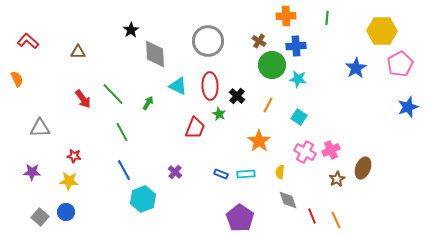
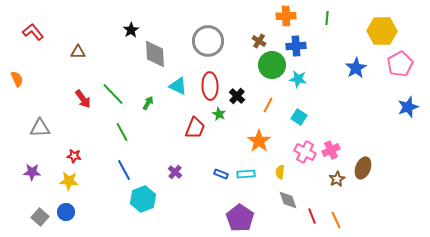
red L-shape at (28, 41): moved 5 px right, 9 px up; rotated 10 degrees clockwise
